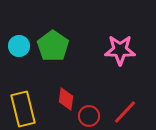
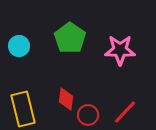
green pentagon: moved 17 px right, 8 px up
red circle: moved 1 px left, 1 px up
